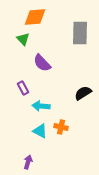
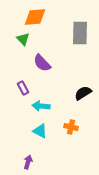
orange cross: moved 10 px right
